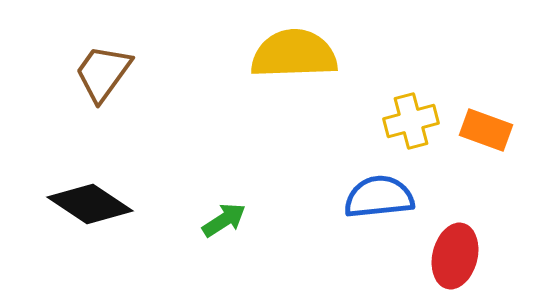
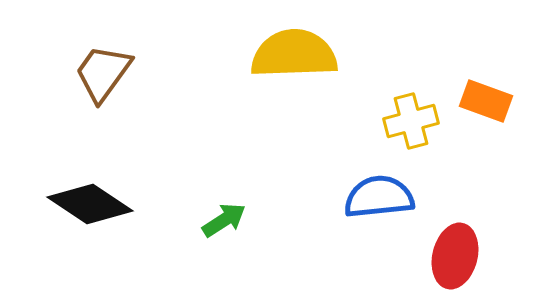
orange rectangle: moved 29 px up
